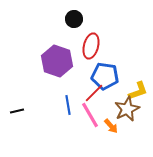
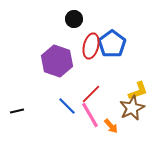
blue pentagon: moved 7 px right, 32 px up; rotated 28 degrees clockwise
red line: moved 3 px left, 1 px down
blue line: moved 1 px left, 1 px down; rotated 36 degrees counterclockwise
brown star: moved 5 px right, 1 px up
